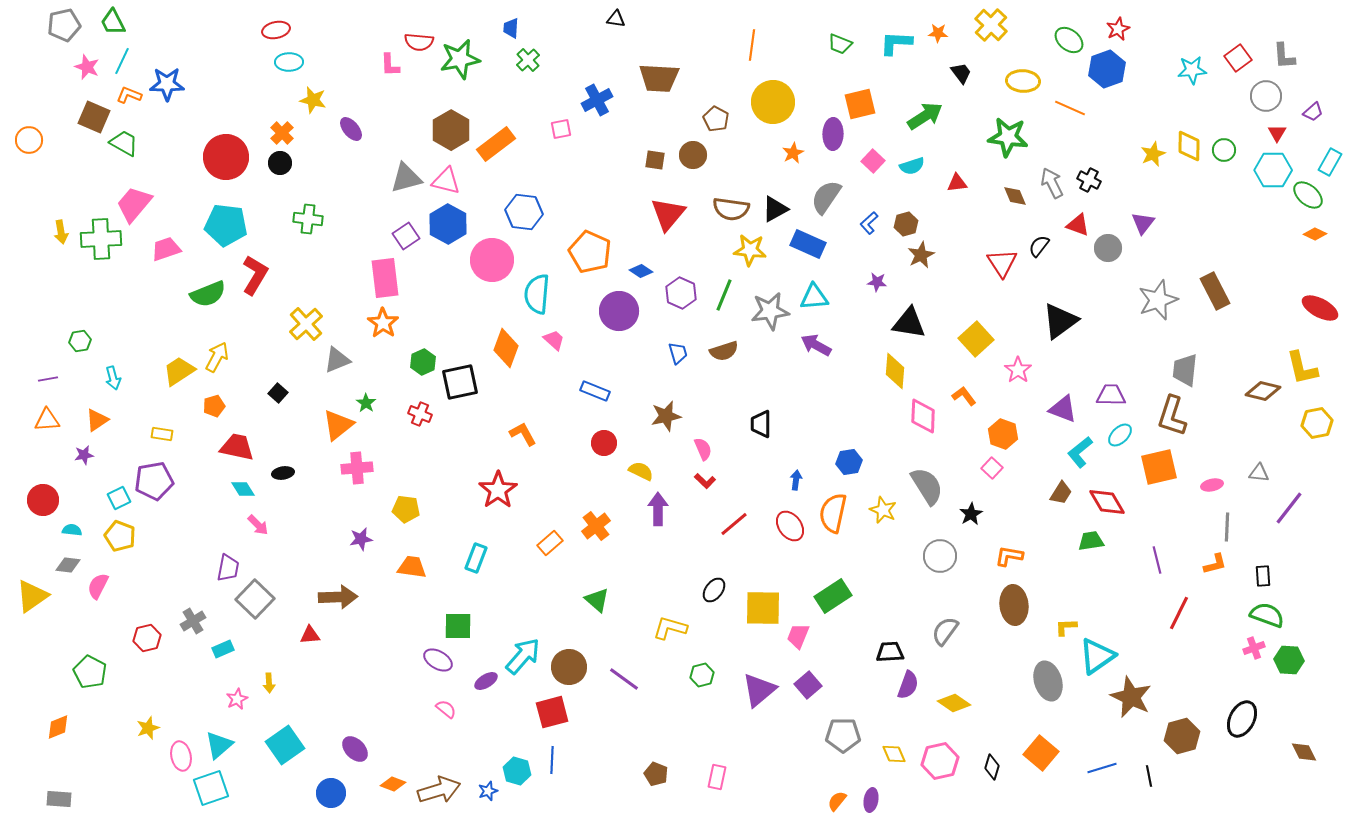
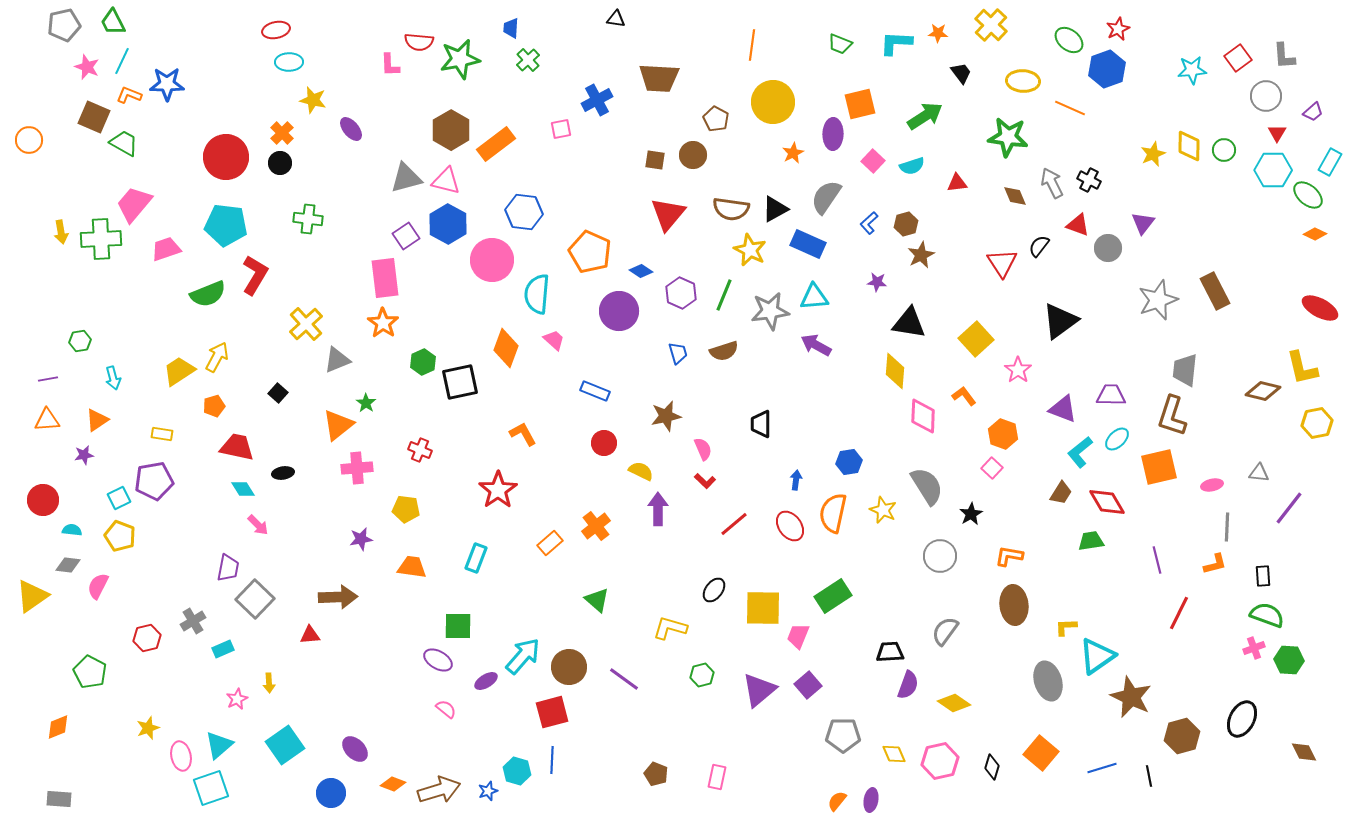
yellow star at (750, 250): rotated 20 degrees clockwise
red cross at (420, 414): moved 36 px down
cyan ellipse at (1120, 435): moved 3 px left, 4 px down
